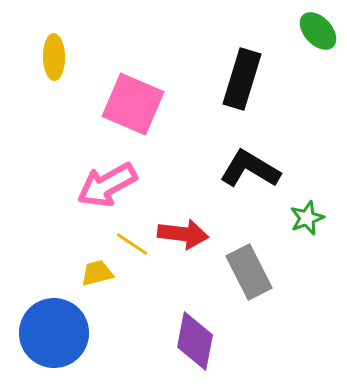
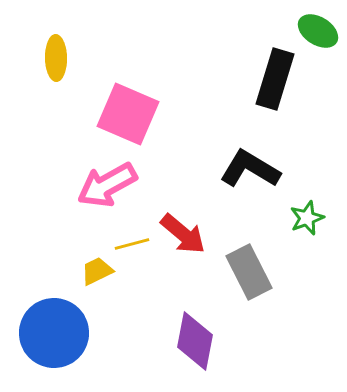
green ellipse: rotated 15 degrees counterclockwise
yellow ellipse: moved 2 px right, 1 px down
black rectangle: moved 33 px right
pink square: moved 5 px left, 10 px down
red arrow: rotated 33 degrees clockwise
yellow line: rotated 48 degrees counterclockwise
yellow trapezoid: moved 2 px up; rotated 12 degrees counterclockwise
